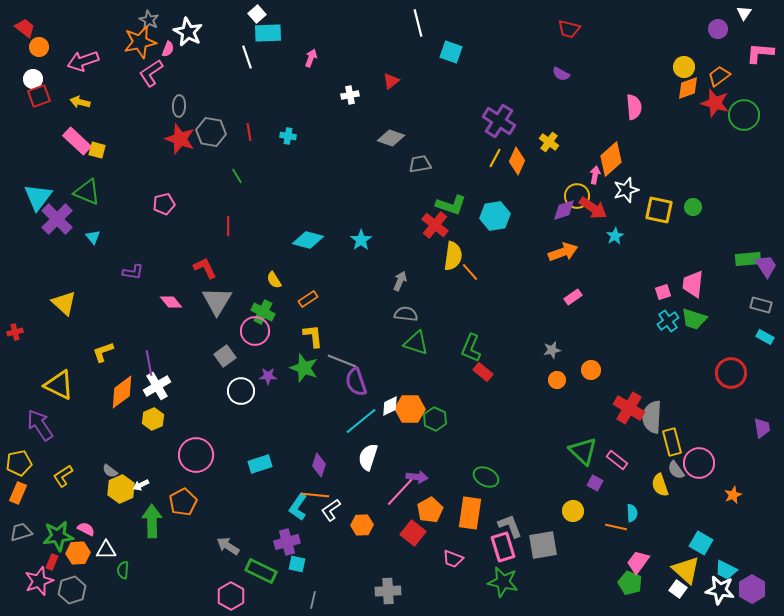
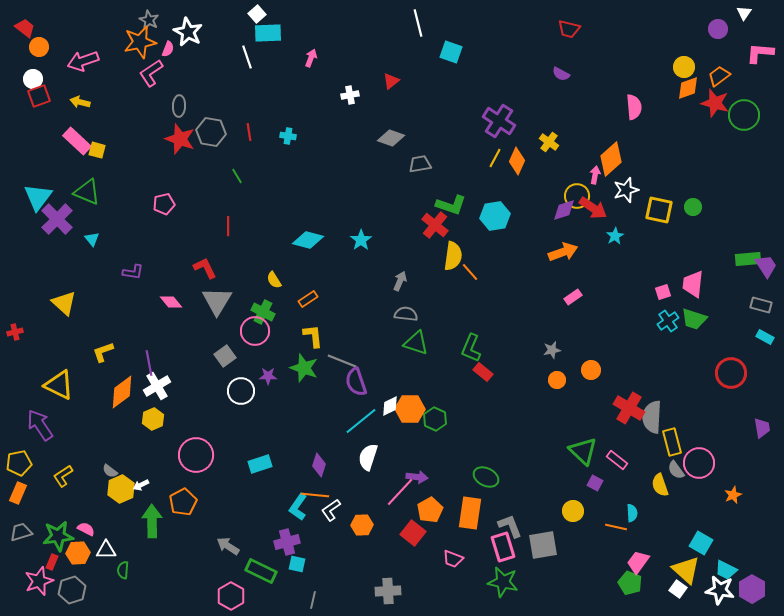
cyan triangle at (93, 237): moved 1 px left, 2 px down
